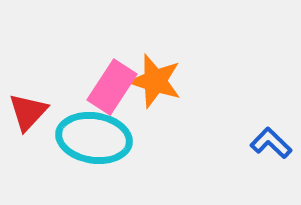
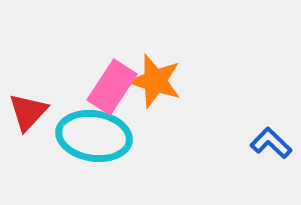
cyan ellipse: moved 2 px up
